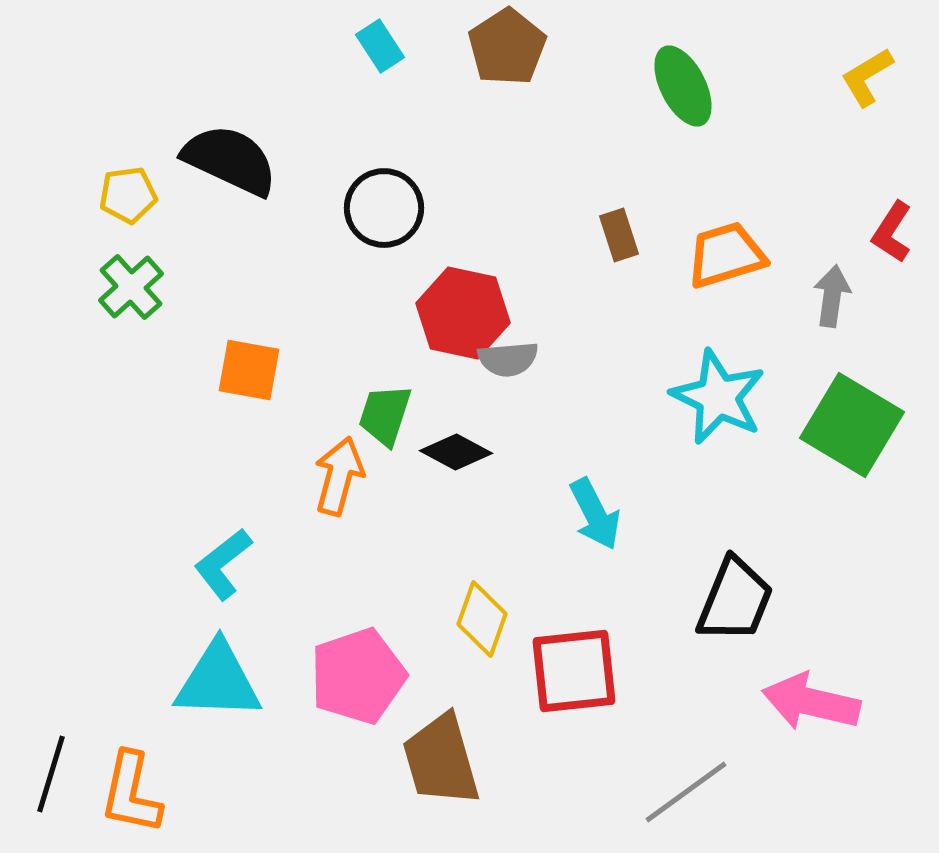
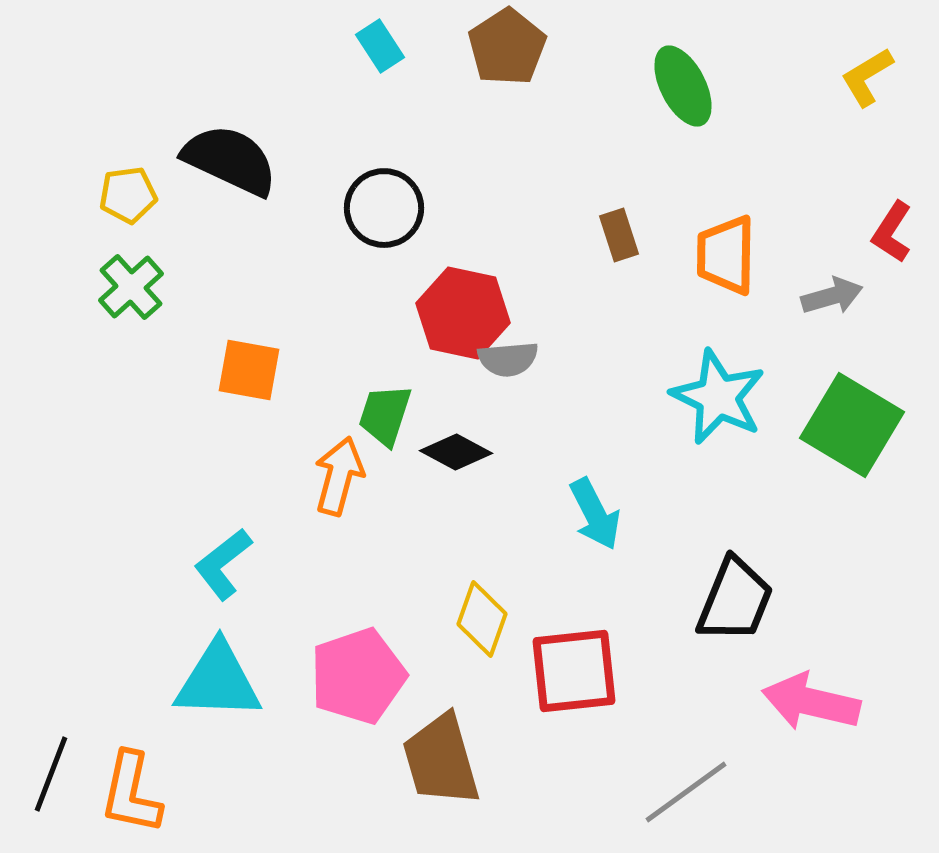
orange trapezoid: rotated 72 degrees counterclockwise
gray arrow: rotated 66 degrees clockwise
black line: rotated 4 degrees clockwise
